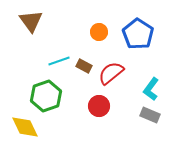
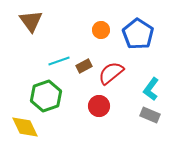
orange circle: moved 2 px right, 2 px up
brown rectangle: rotated 56 degrees counterclockwise
